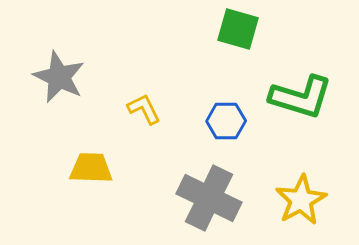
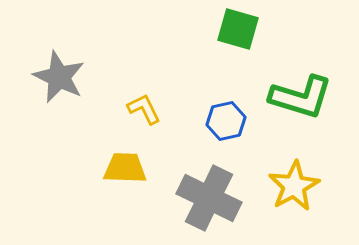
blue hexagon: rotated 12 degrees counterclockwise
yellow trapezoid: moved 34 px right
yellow star: moved 7 px left, 14 px up
